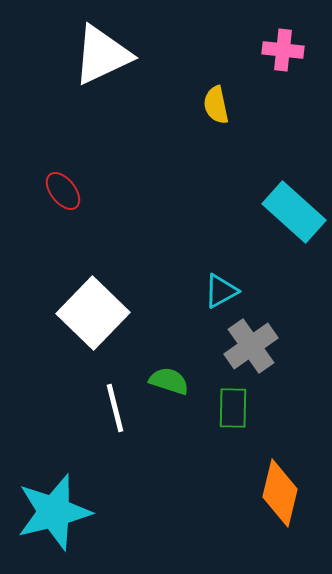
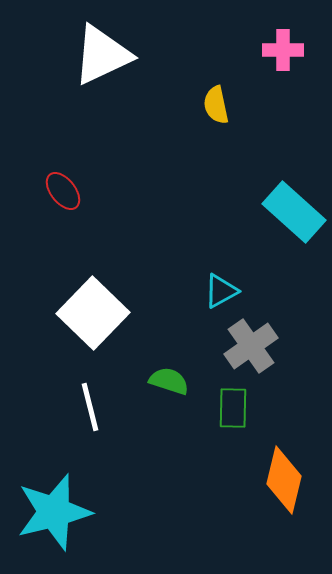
pink cross: rotated 6 degrees counterclockwise
white line: moved 25 px left, 1 px up
orange diamond: moved 4 px right, 13 px up
